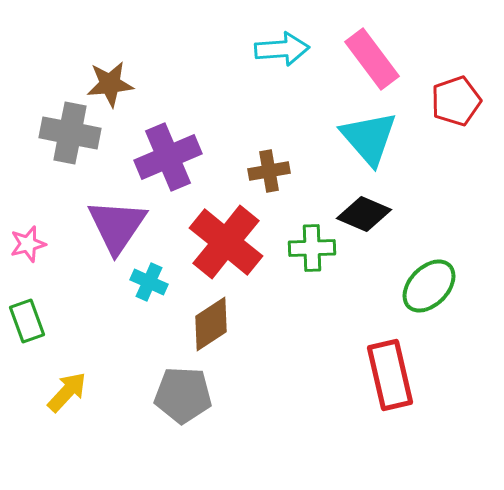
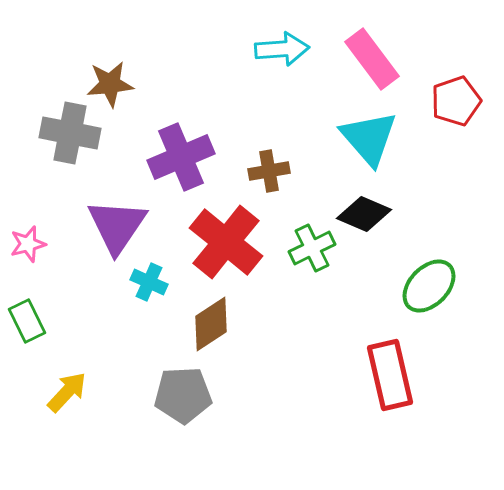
purple cross: moved 13 px right
green cross: rotated 24 degrees counterclockwise
green rectangle: rotated 6 degrees counterclockwise
gray pentagon: rotated 6 degrees counterclockwise
